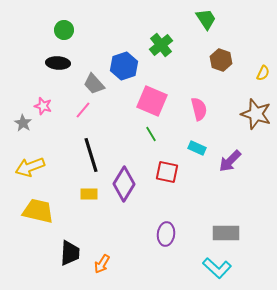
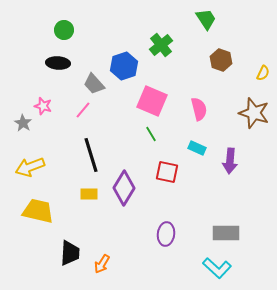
brown star: moved 2 px left, 1 px up
purple arrow: rotated 40 degrees counterclockwise
purple diamond: moved 4 px down
